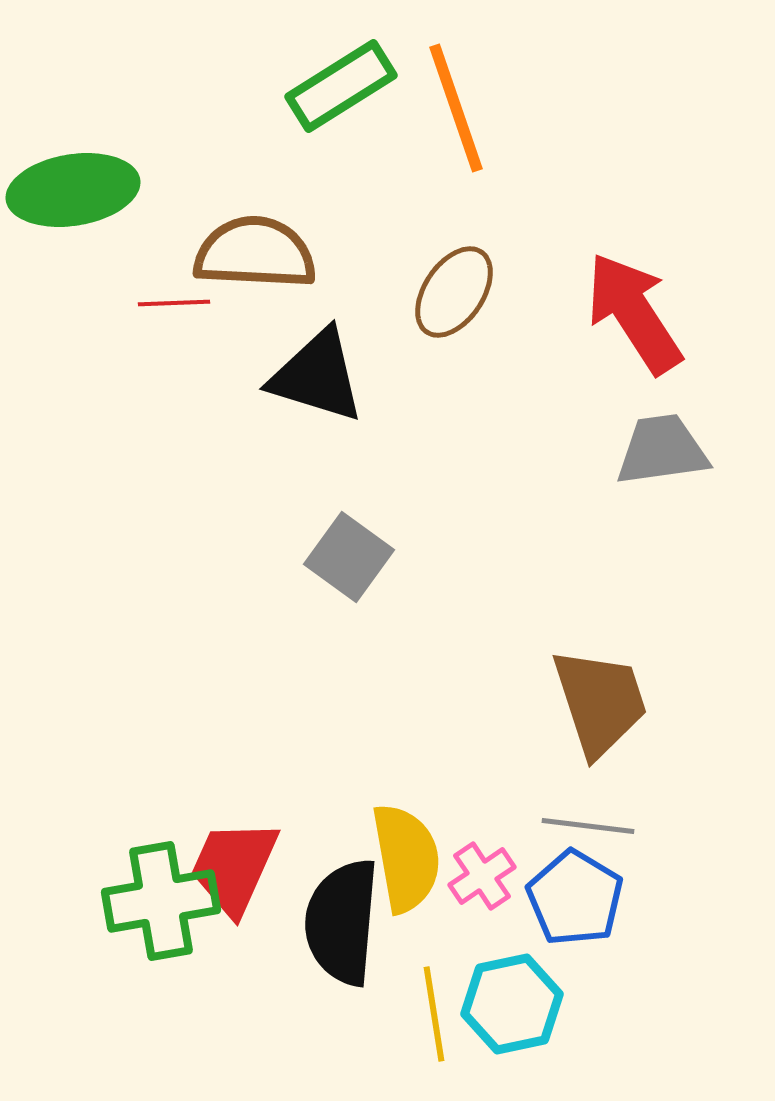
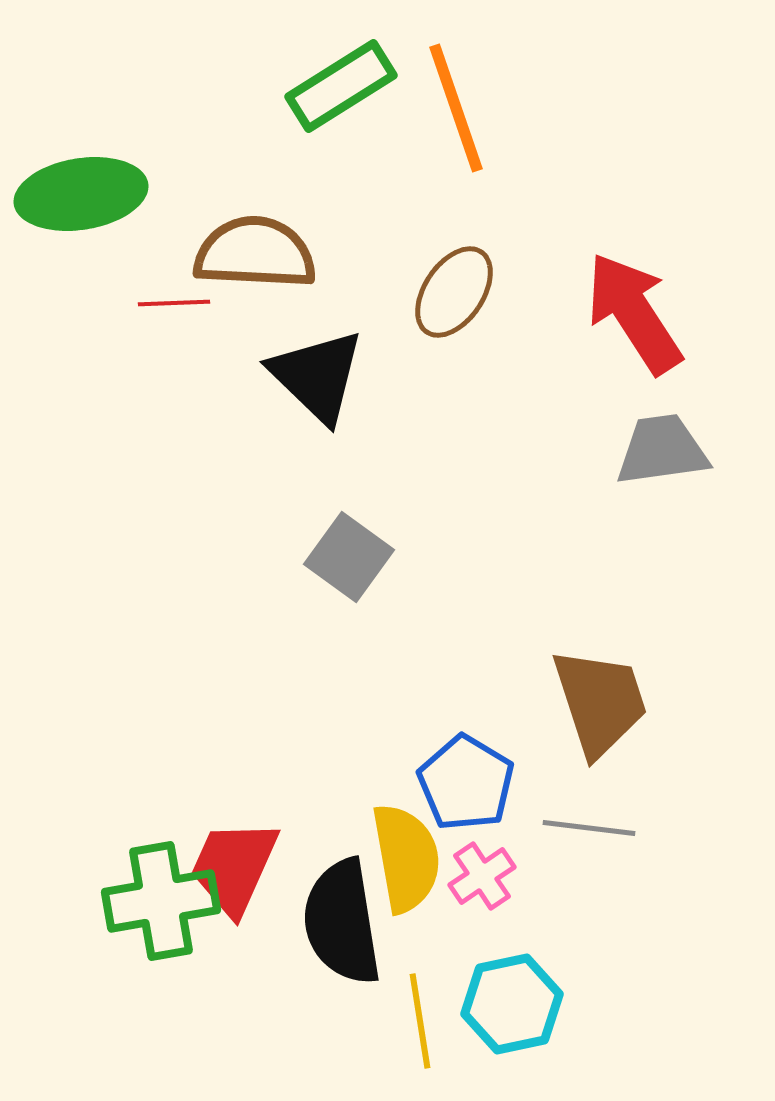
green ellipse: moved 8 px right, 4 px down
black triangle: rotated 27 degrees clockwise
gray line: moved 1 px right, 2 px down
blue pentagon: moved 109 px left, 115 px up
black semicircle: rotated 14 degrees counterclockwise
yellow line: moved 14 px left, 7 px down
